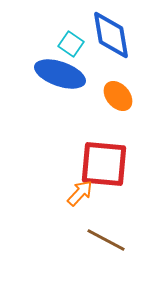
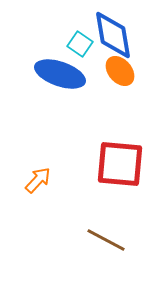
blue diamond: moved 2 px right
cyan square: moved 9 px right
orange ellipse: moved 2 px right, 25 px up
red square: moved 16 px right
orange arrow: moved 42 px left, 13 px up
